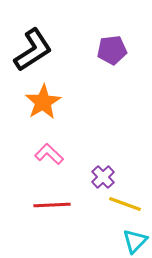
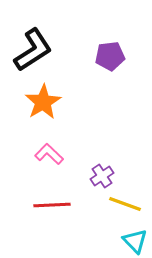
purple pentagon: moved 2 px left, 6 px down
purple cross: moved 1 px left, 1 px up; rotated 10 degrees clockwise
cyan triangle: rotated 28 degrees counterclockwise
